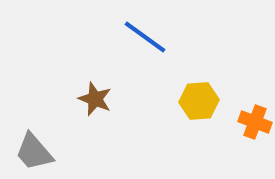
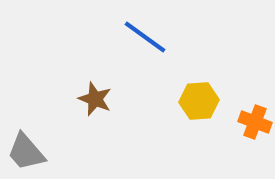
gray trapezoid: moved 8 px left
